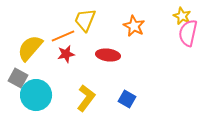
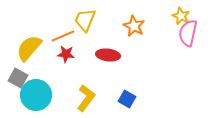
yellow star: moved 1 px left
yellow semicircle: moved 1 px left
red star: rotated 18 degrees clockwise
